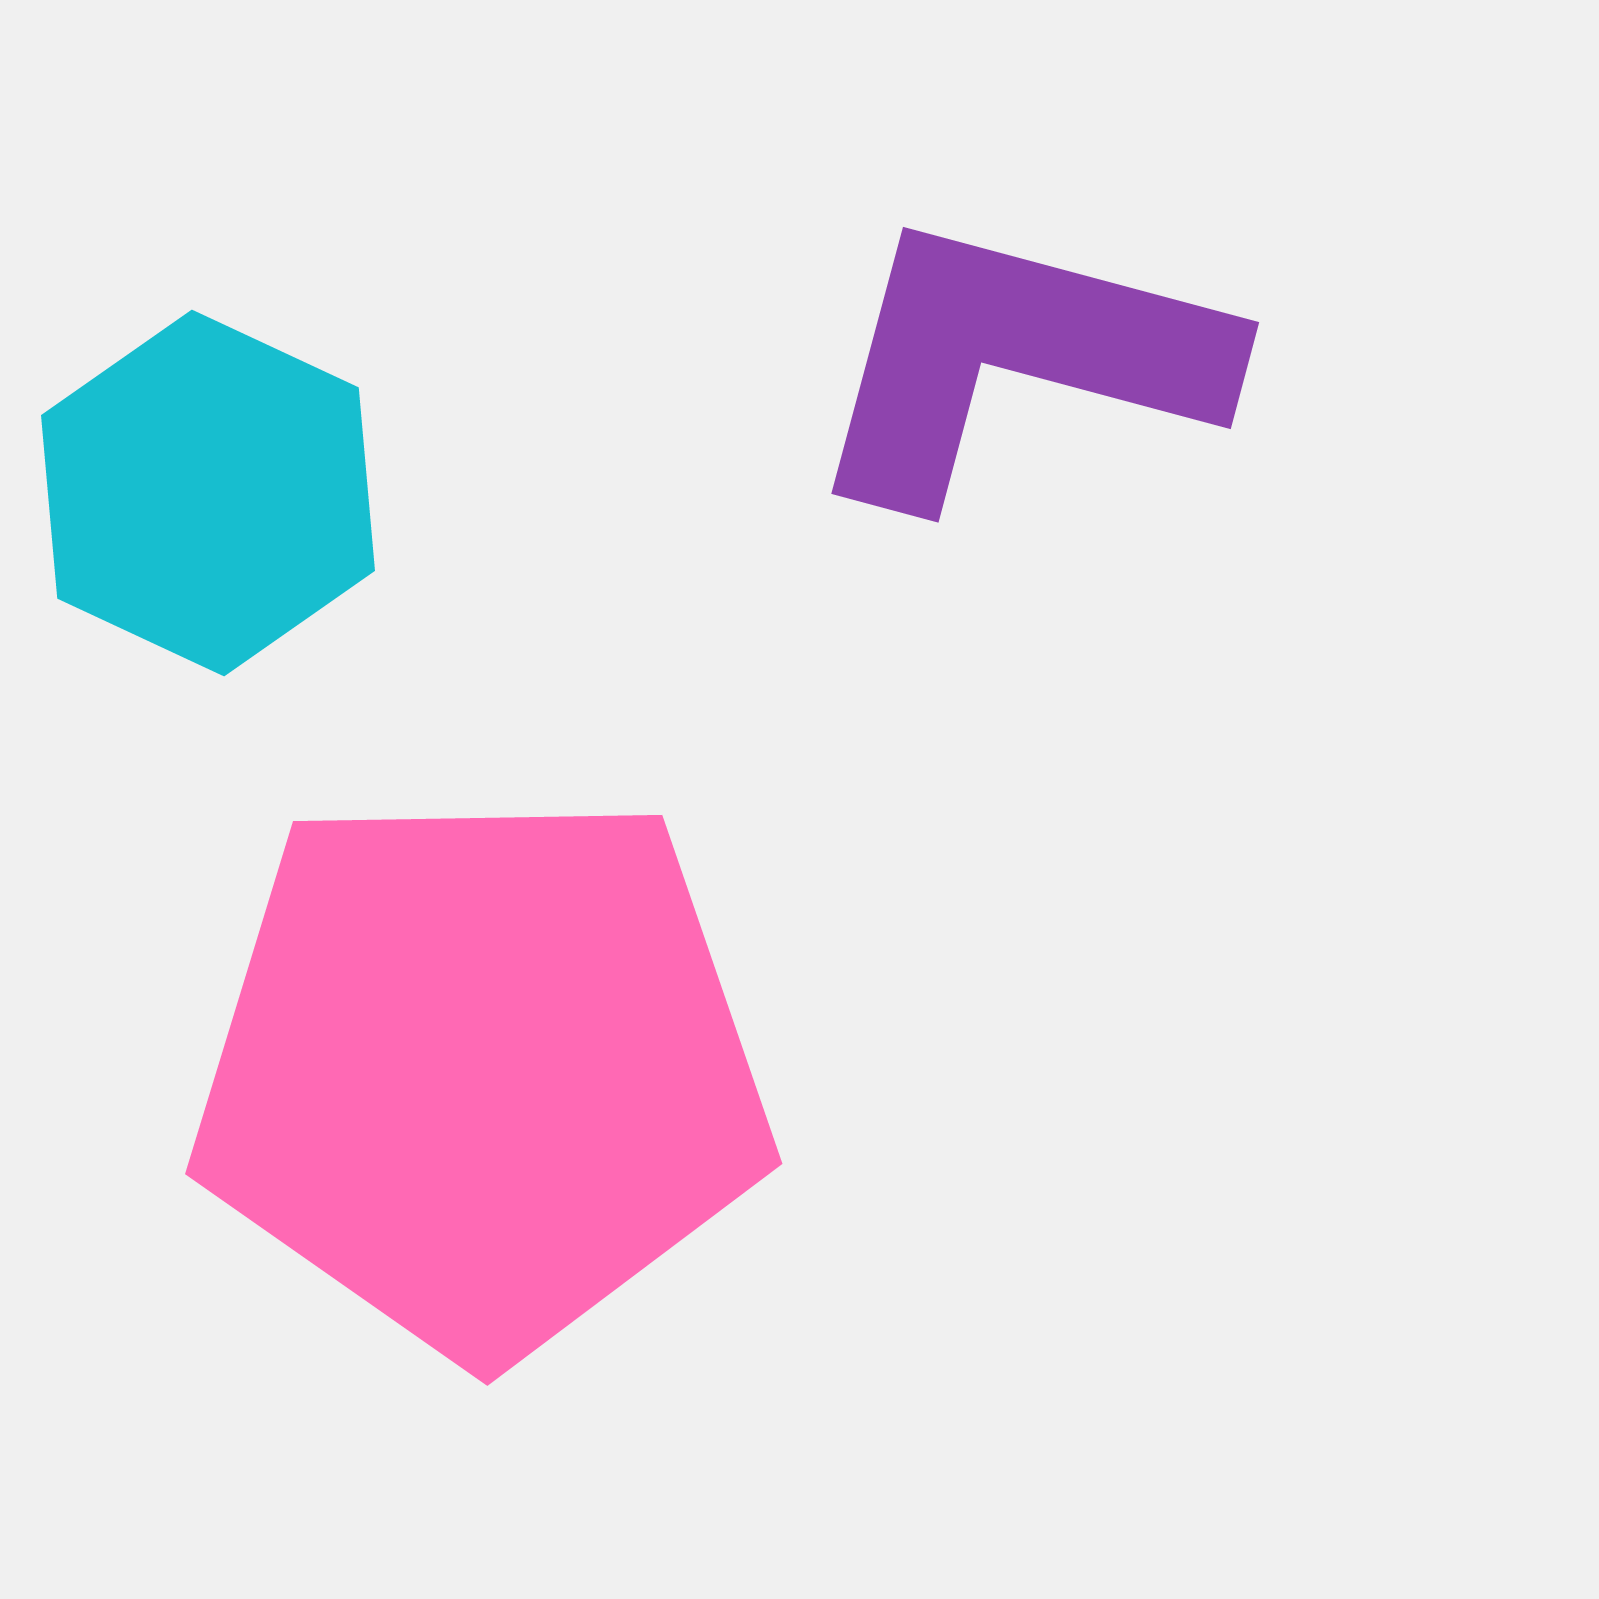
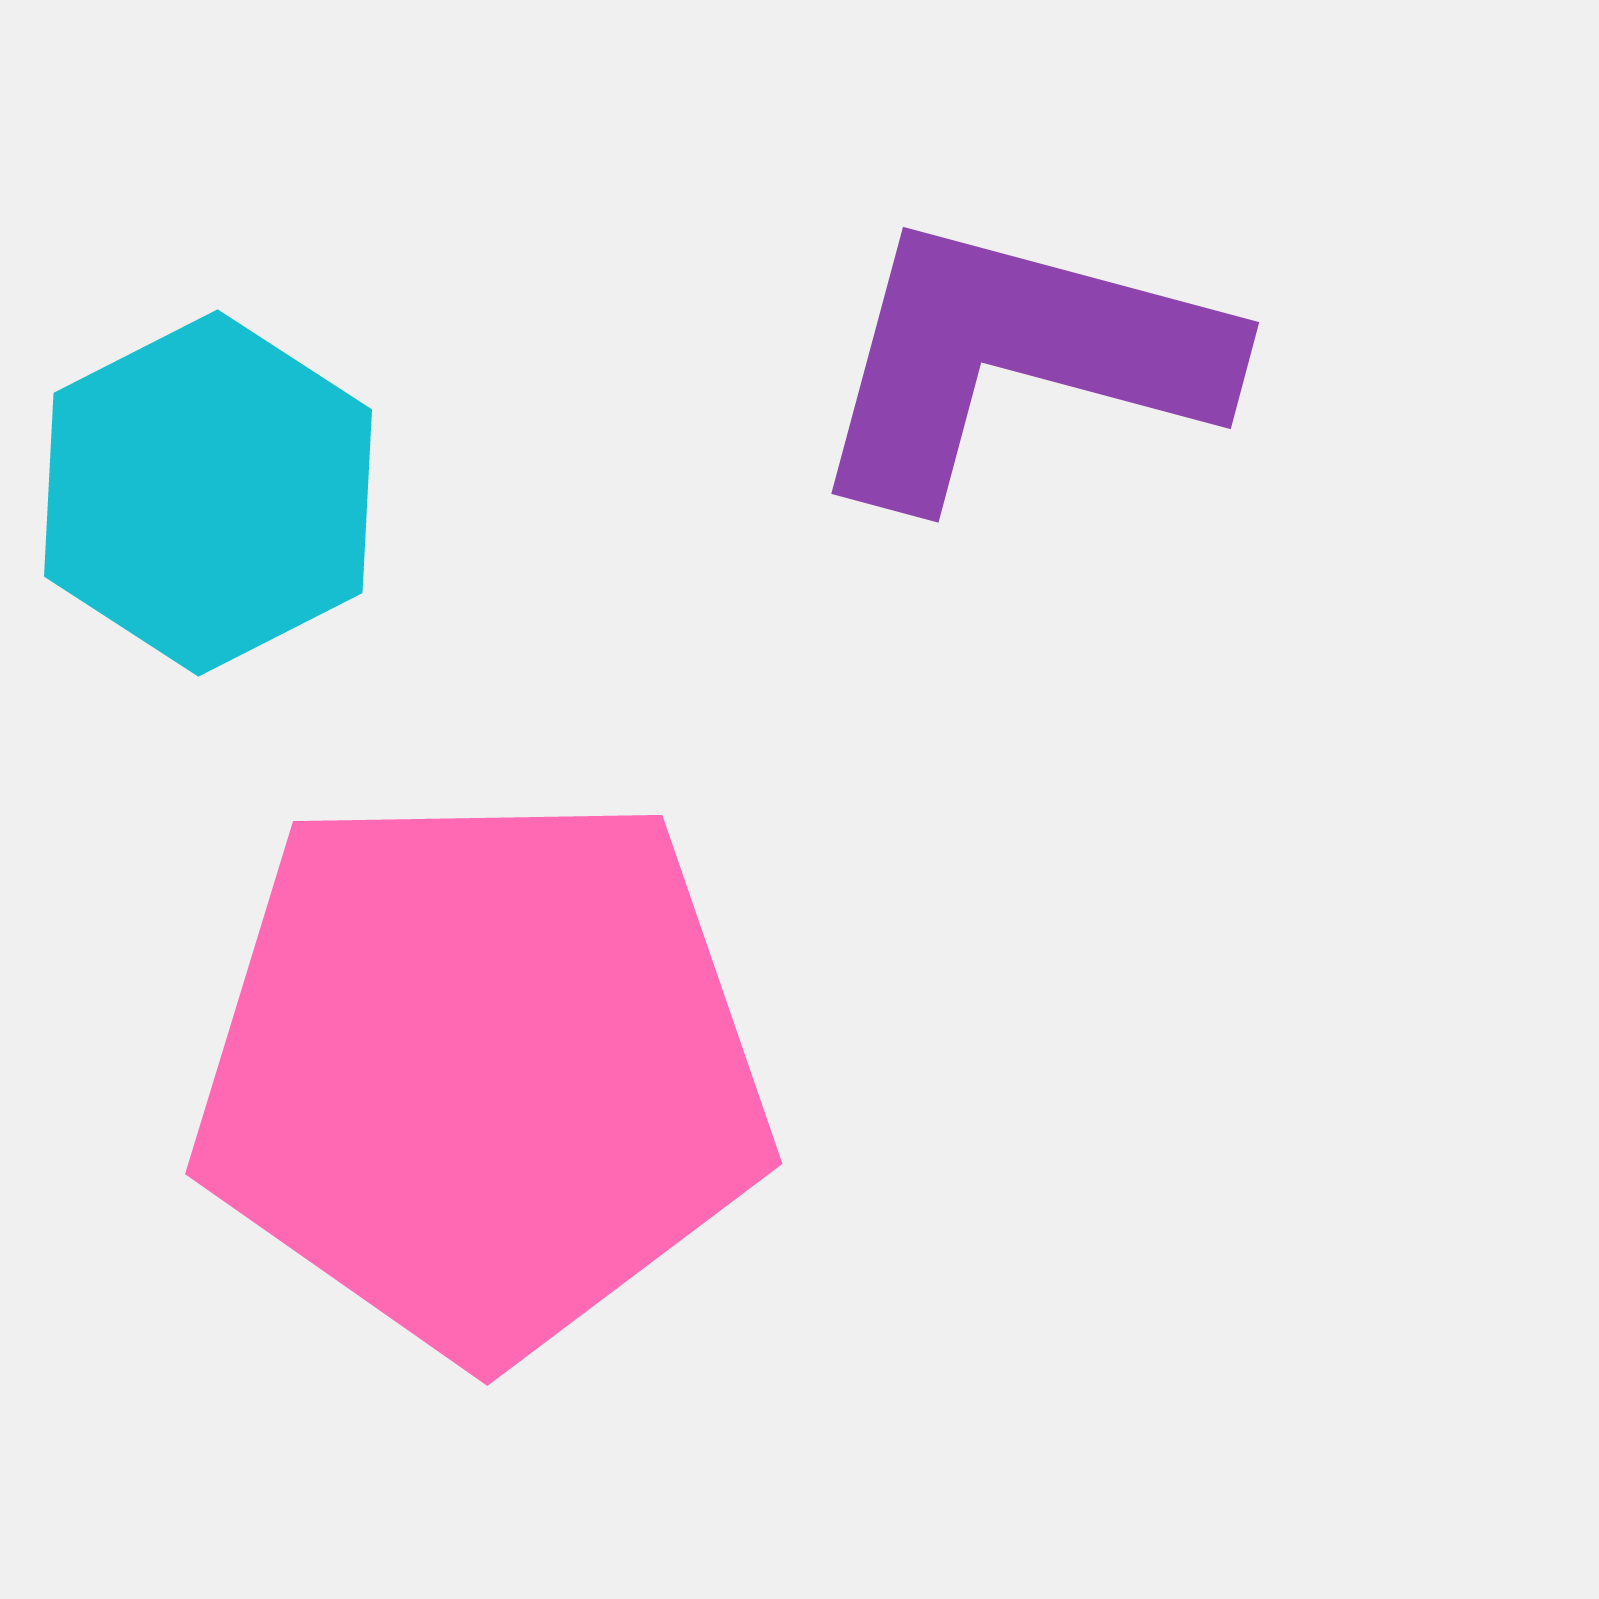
cyan hexagon: rotated 8 degrees clockwise
